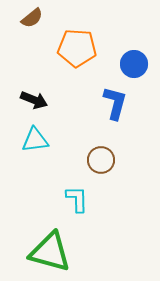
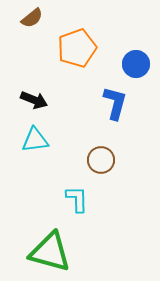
orange pentagon: rotated 24 degrees counterclockwise
blue circle: moved 2 px right
